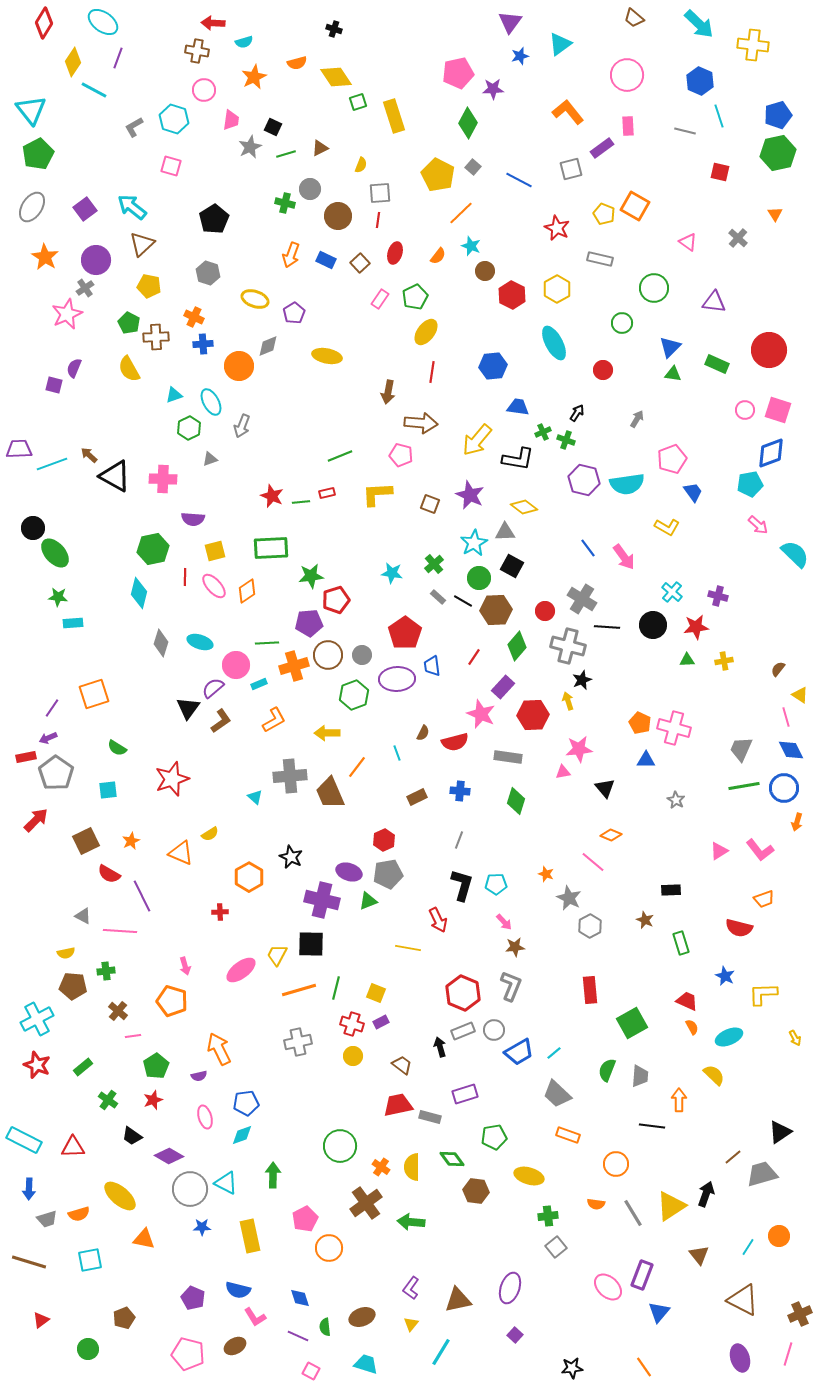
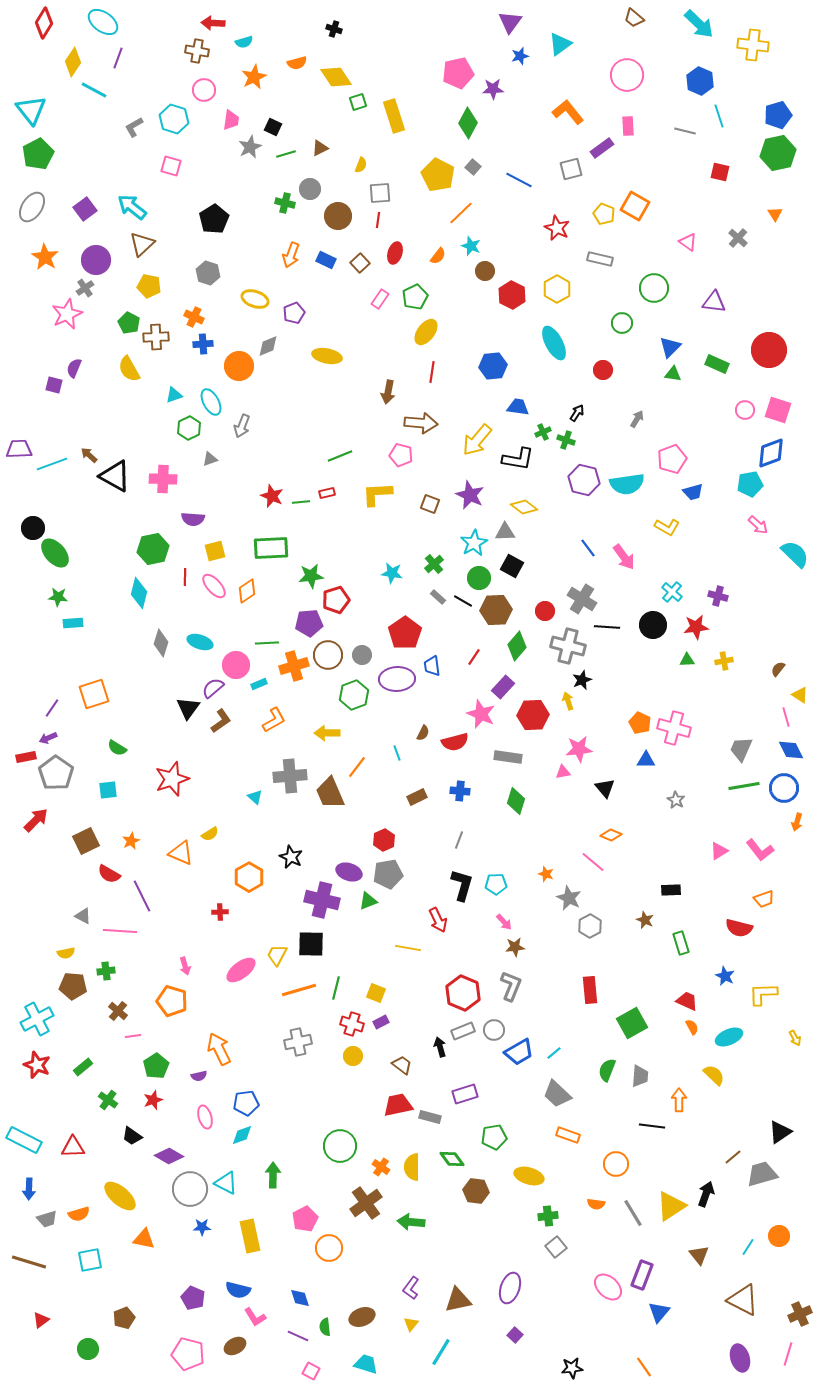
purple pentagon at (294, 313): rotated 10 degrees clockwise
blue trapezoid at (693, 492): rotated 110 degrees clockwise
